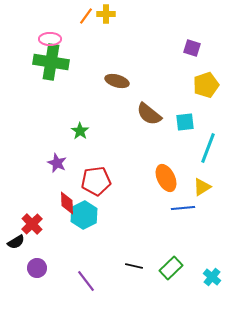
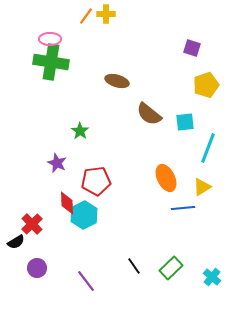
black line: rotated 42 degrees clockwise
